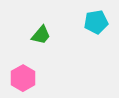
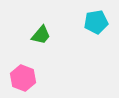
pink hexagon: rotated 10 degrees counterclockwise
